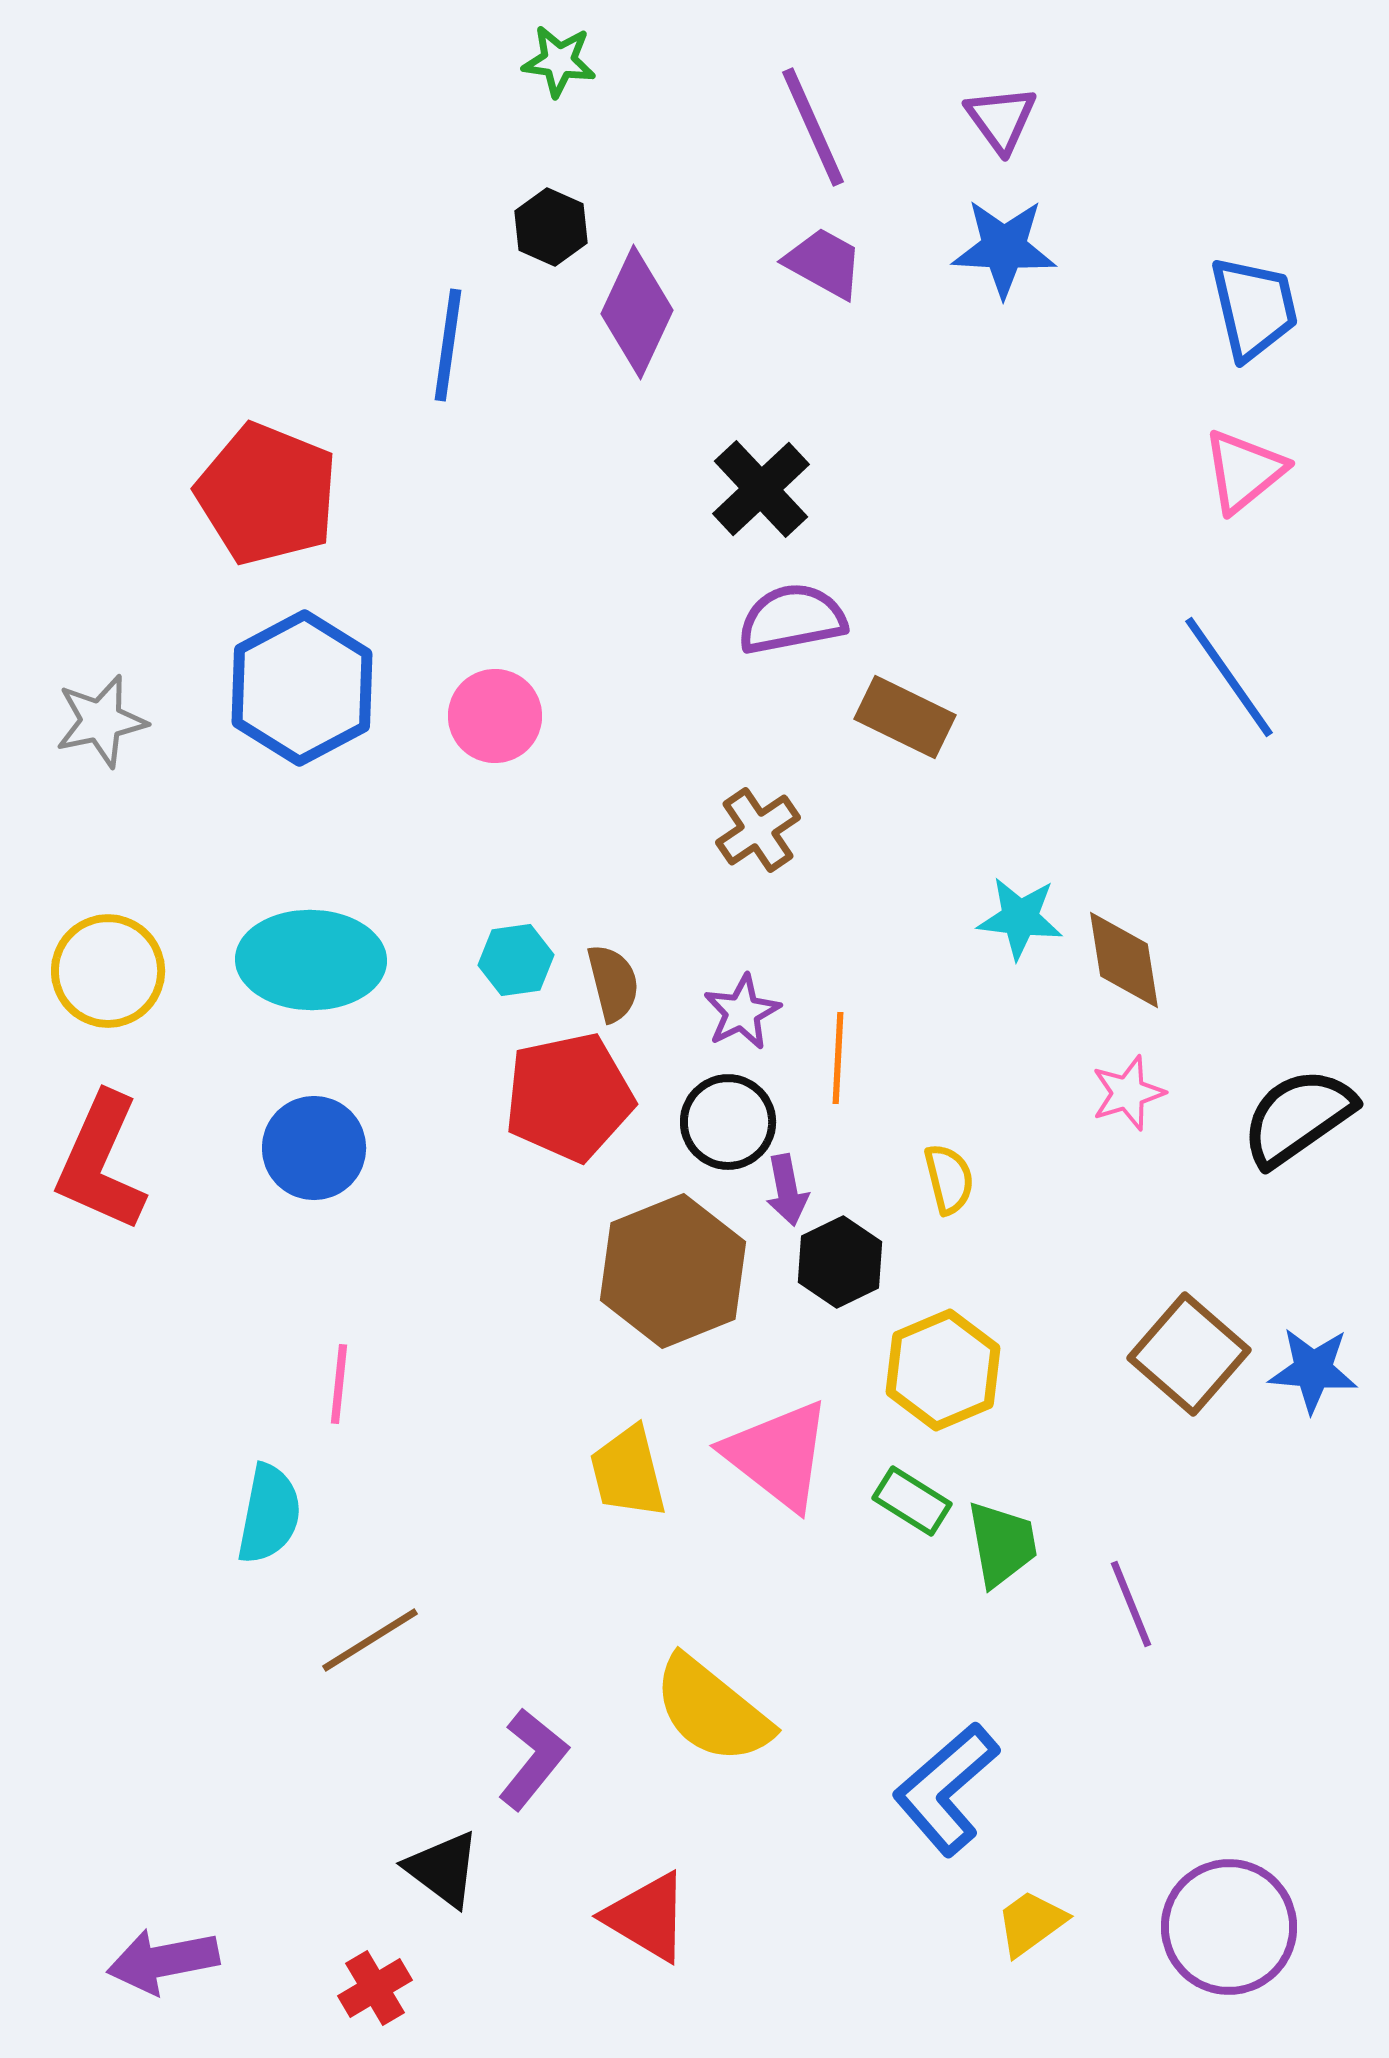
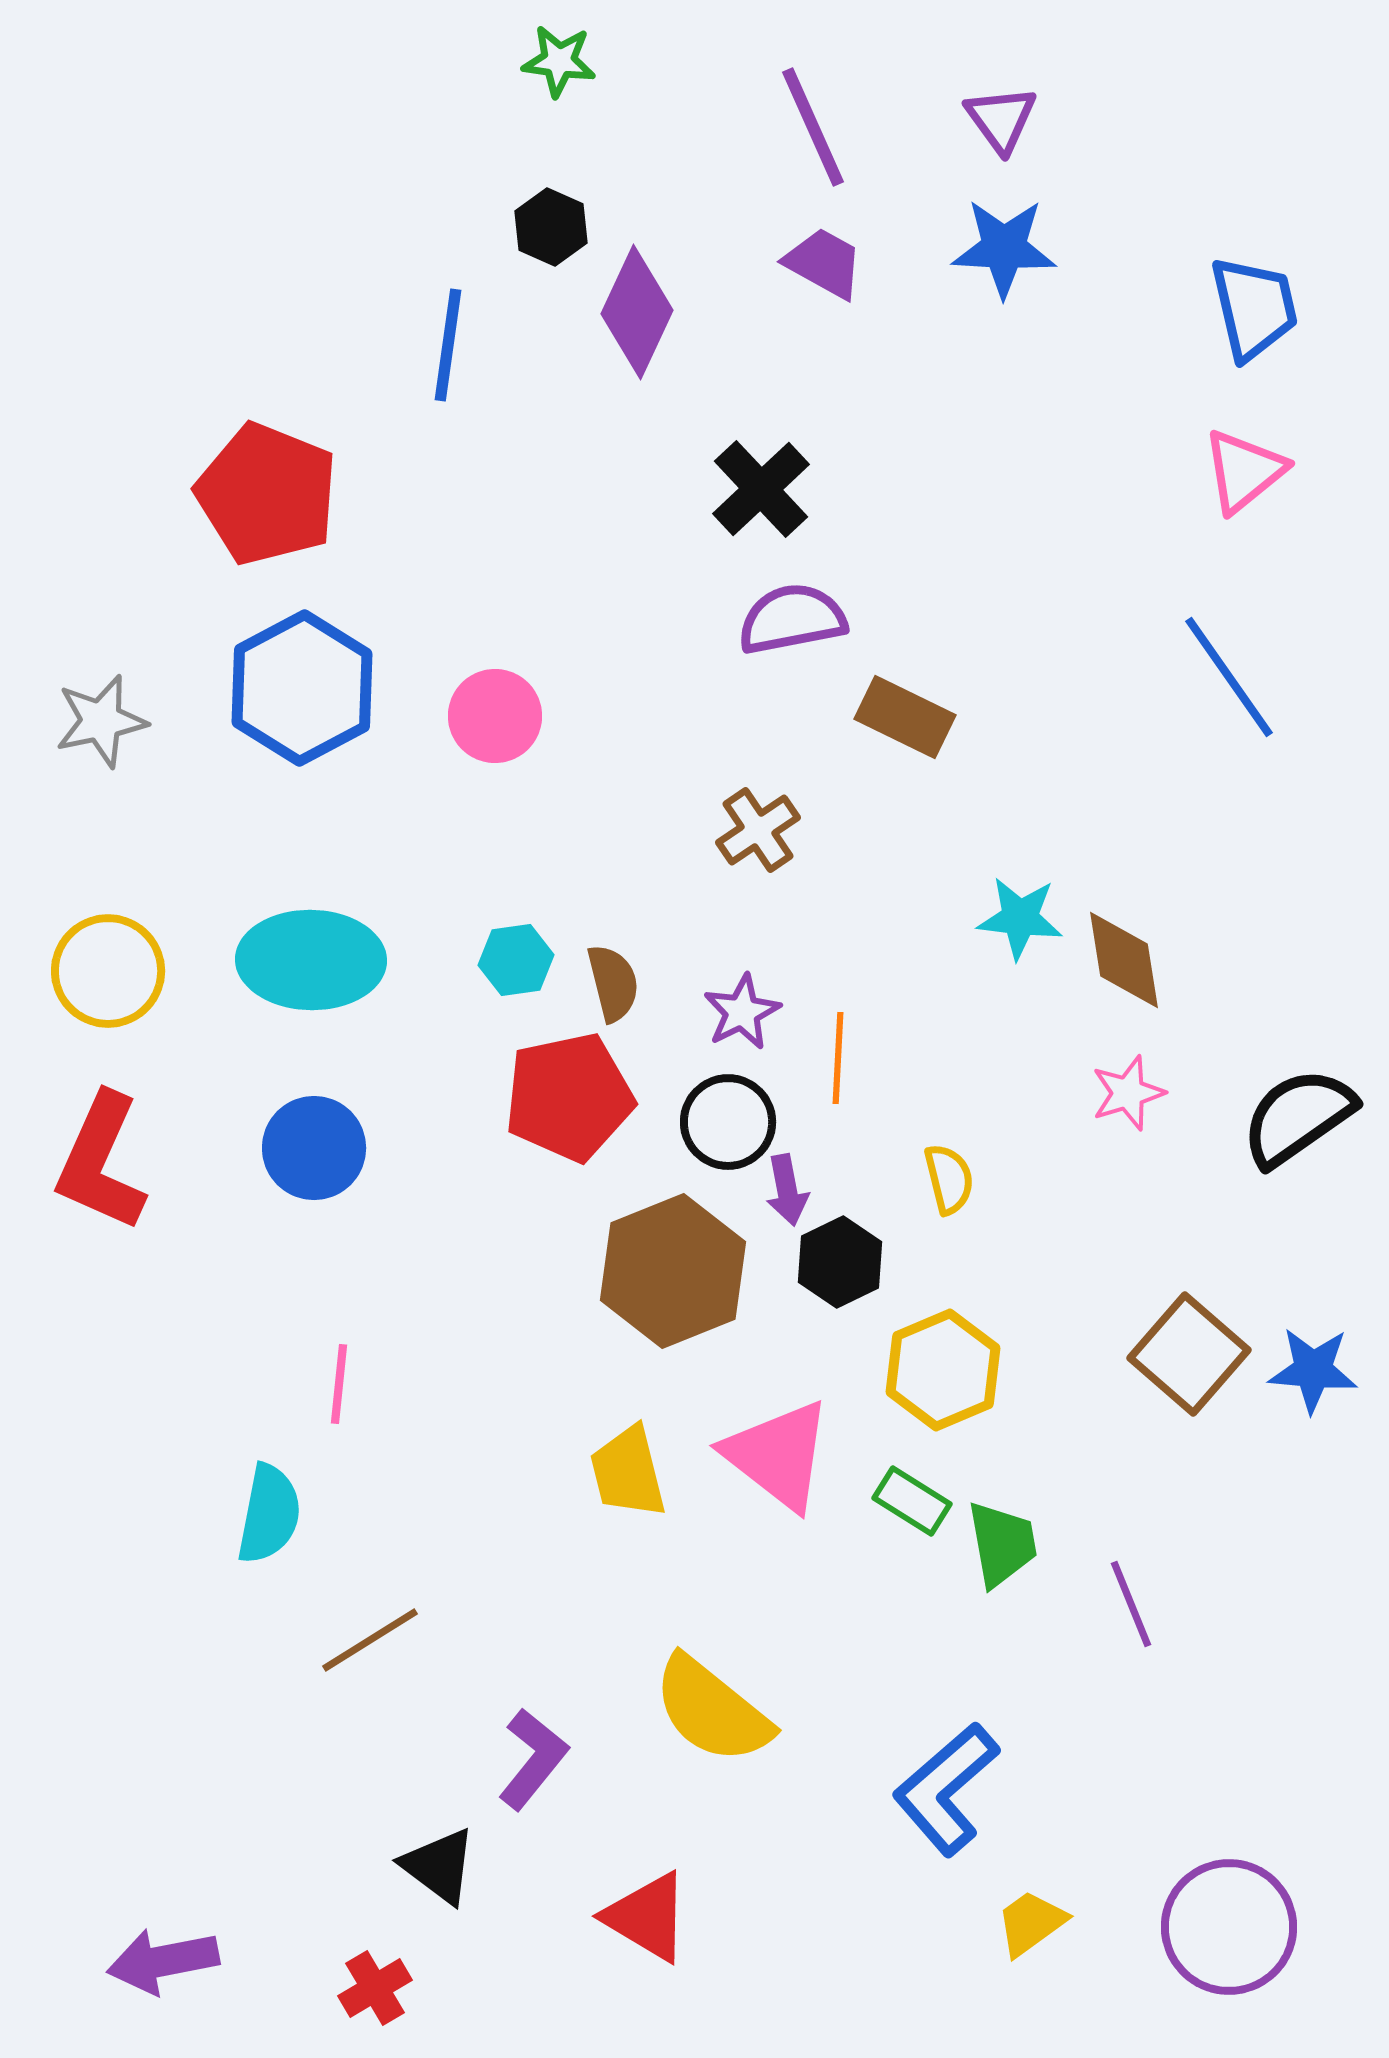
black triangle at (443, 1869): moved 4 px left, 3 px up
